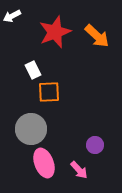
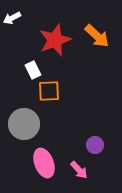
white arrow: moved 2 px down
red star: moved 8 px down
orange square: moved 1 px up
gray circle: moved 7 px left, 5 px up
